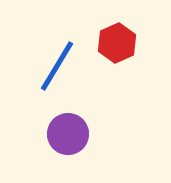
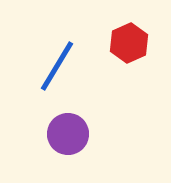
red hexagon: moved 12 px right
